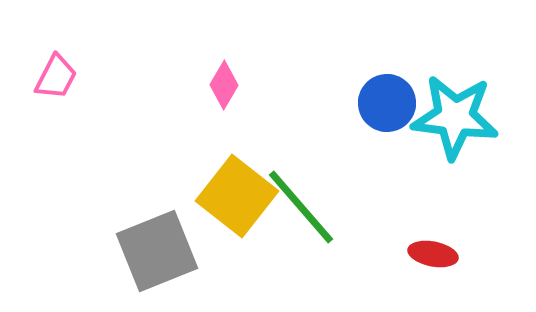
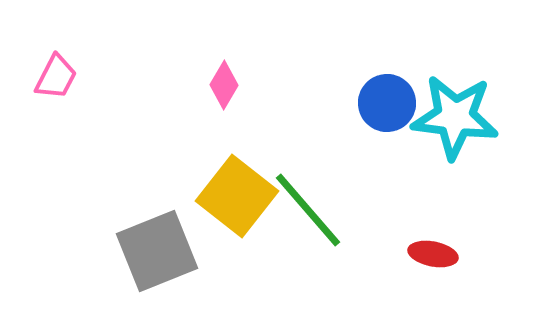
green line: moved 7 px right, 3 px down
